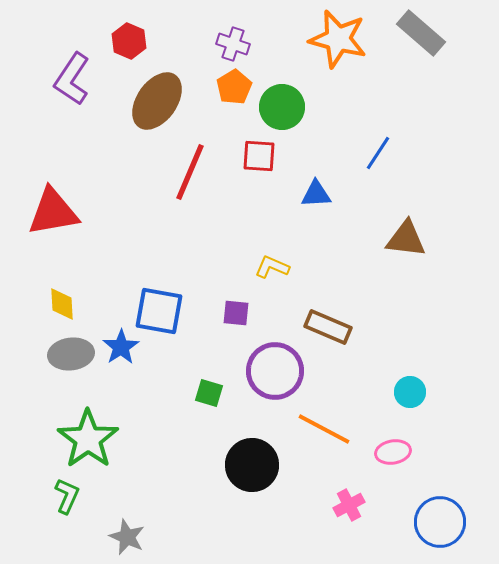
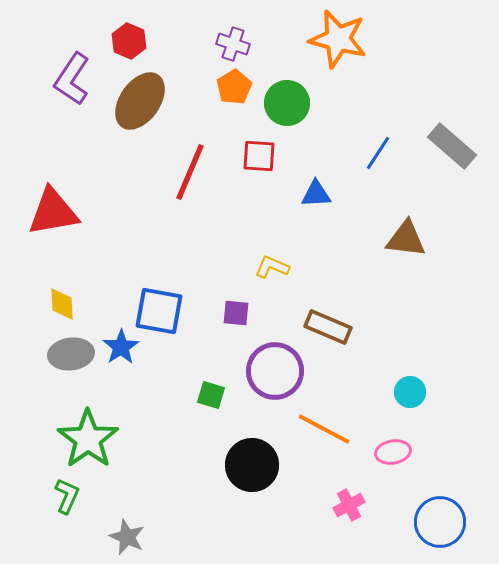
gray rectangle: moved 31 px right, 113 px down
brown ellipse: moved 17 px left
green circle: moved 5 px right, 4 px up
green square: moved 2 px right, 2 px down
